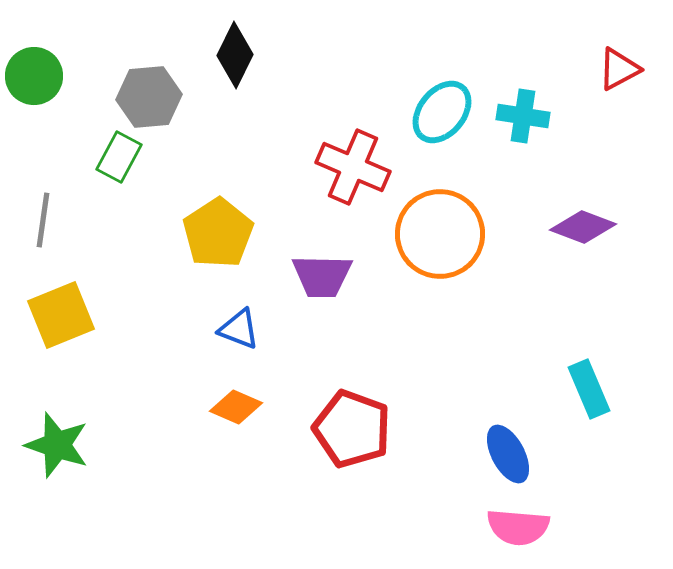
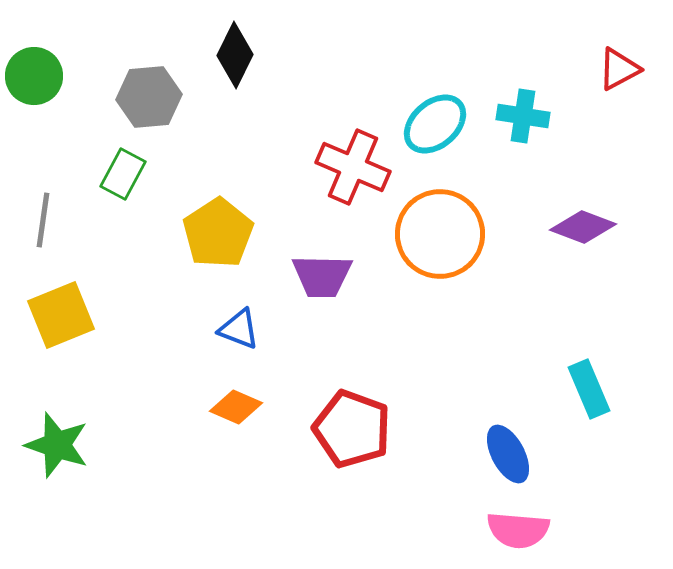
cyan ellipse: moved 7 px left, 12 px down; rotated 10 degrees clockwise
green rectangle: moved 4 px right, 17 px down
pink semicircle: moved 3 px down
